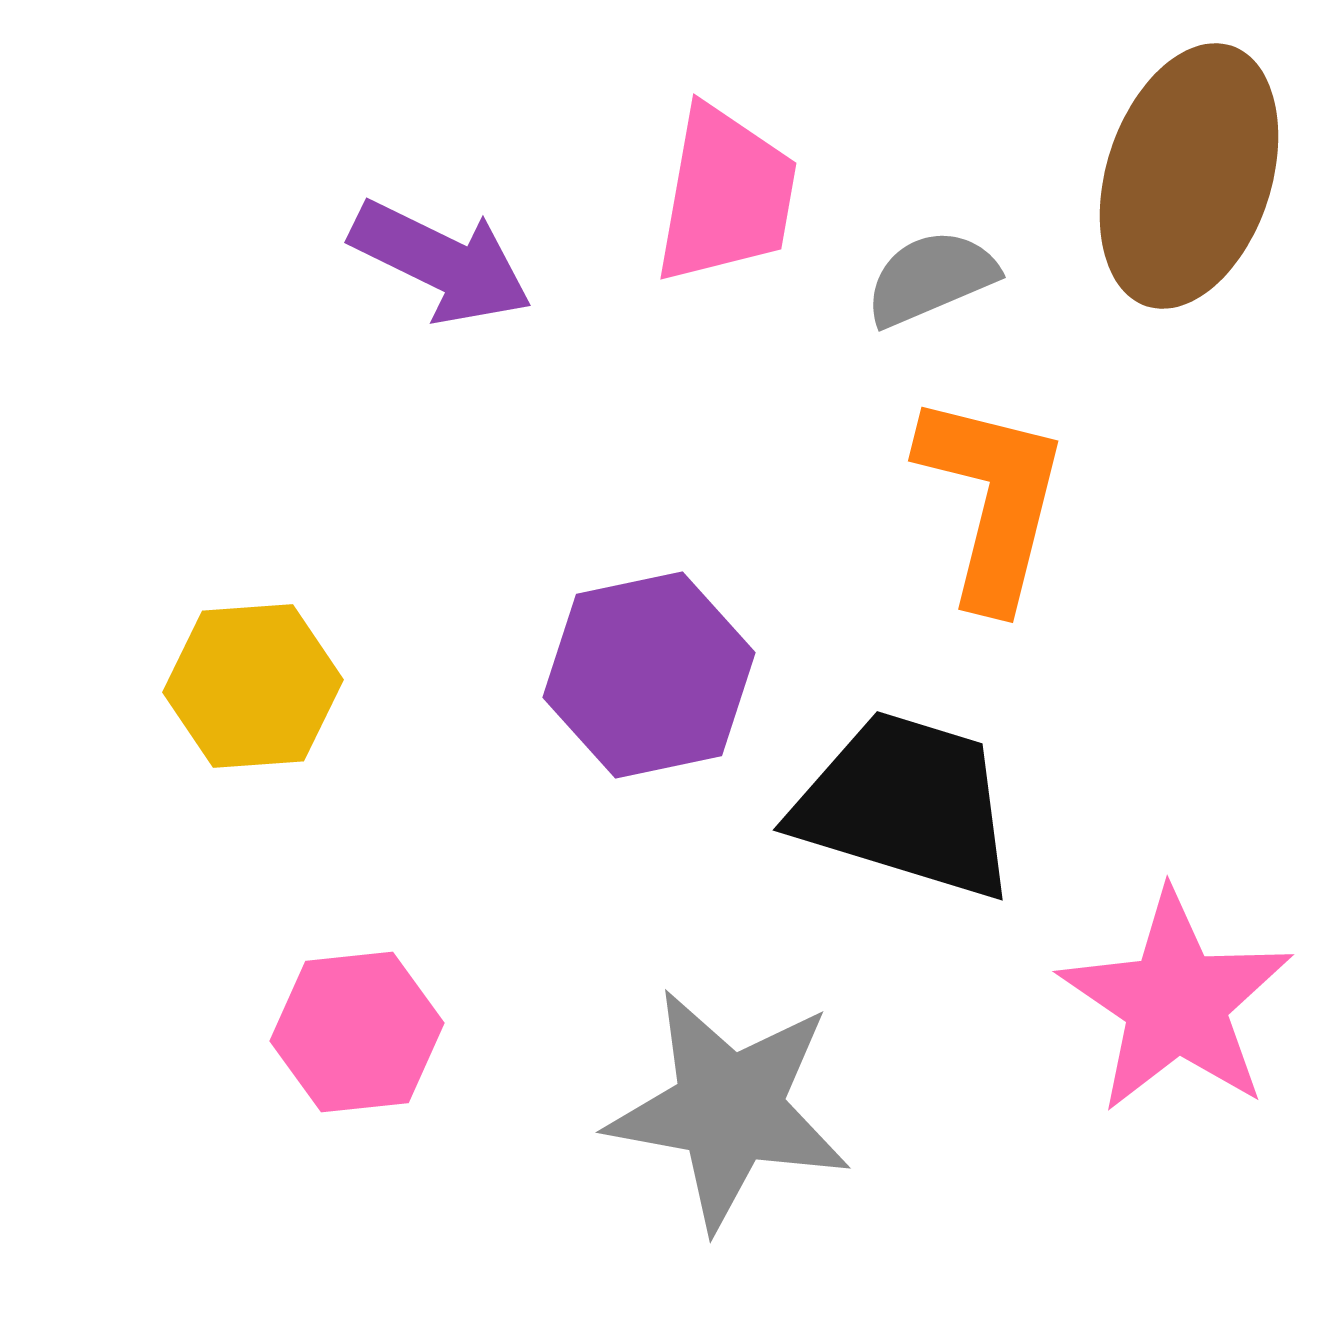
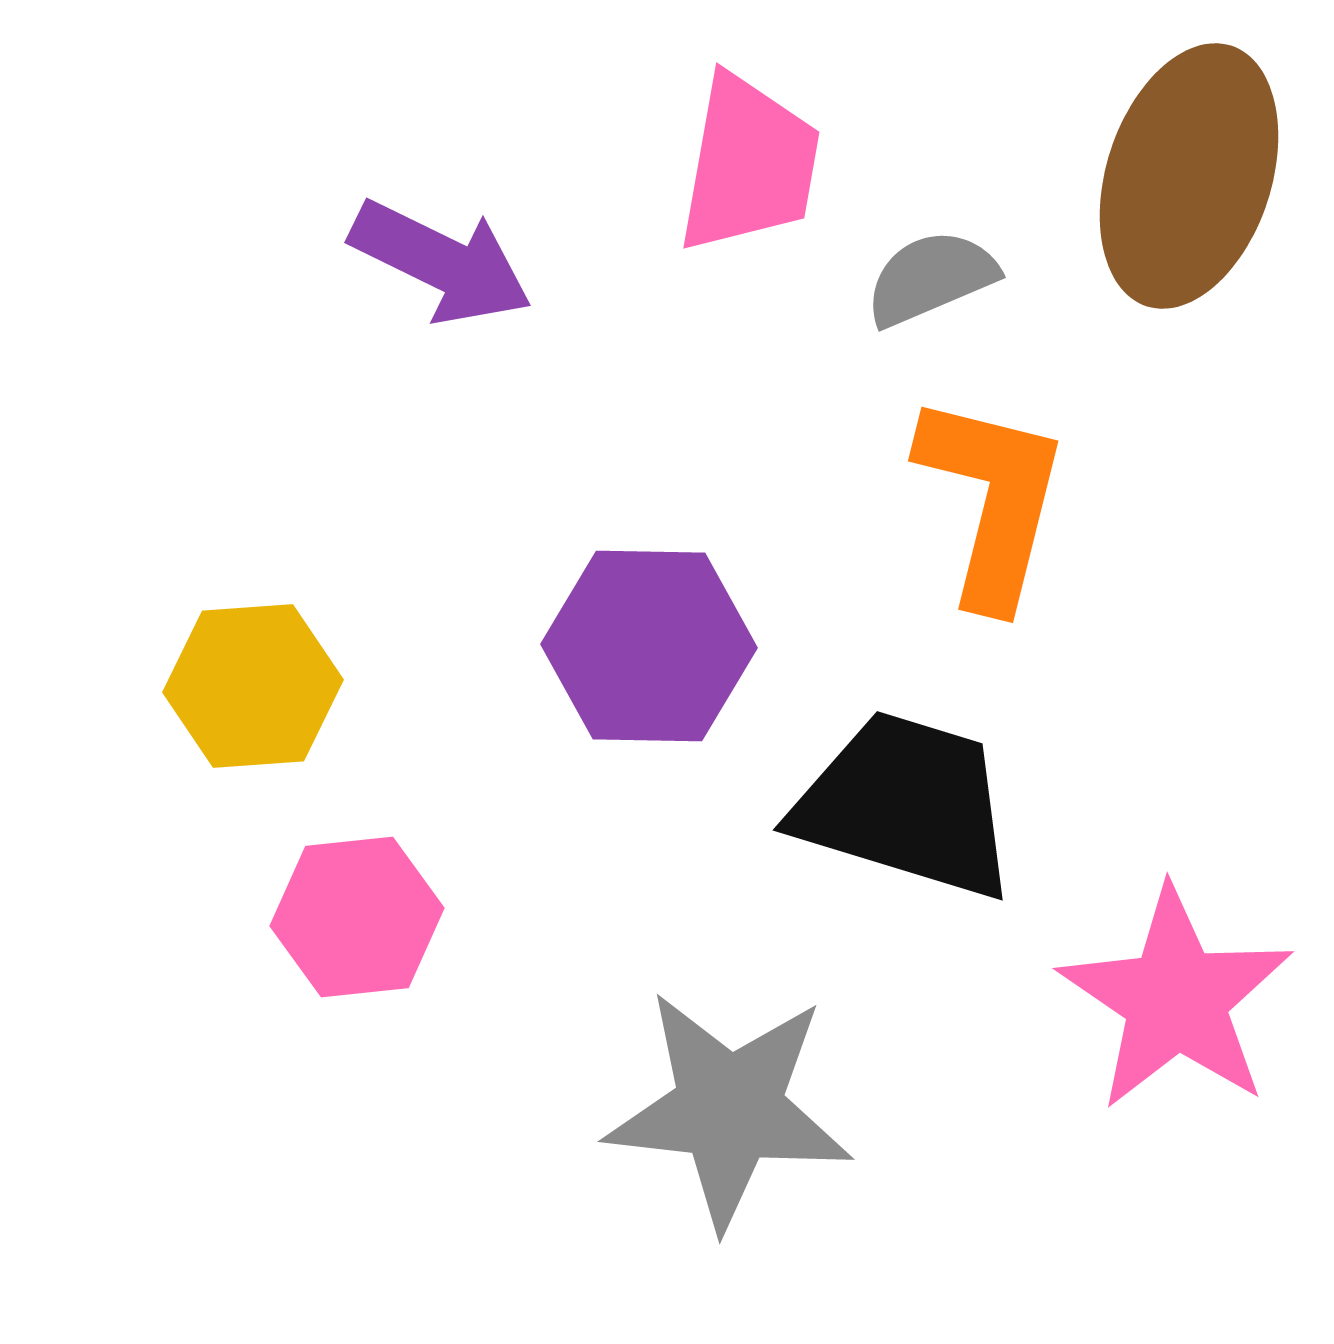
pink trapezoid: moved 23 px right, 31 px up
purple hexagon: moved 29 px up; rotated 13 degrees clockwise
pink star: moved 3 px up
pink hexagon: moved 115 px up
gray star: rotated 4 degrees counterclockwise
